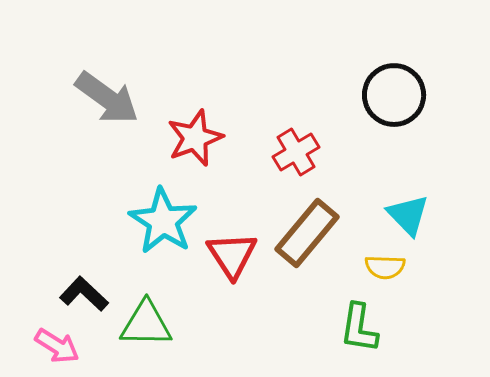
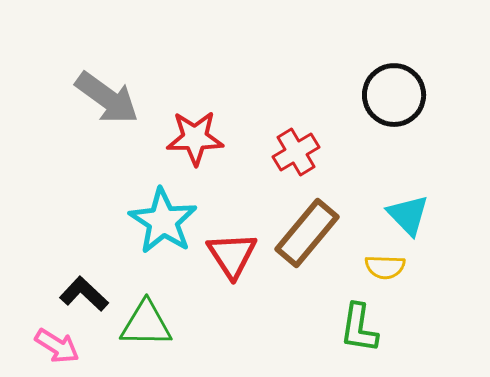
red star: rotated 20 degrees clockwise
